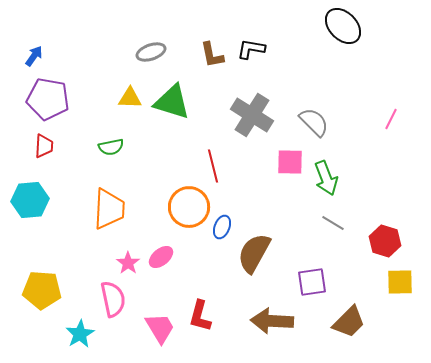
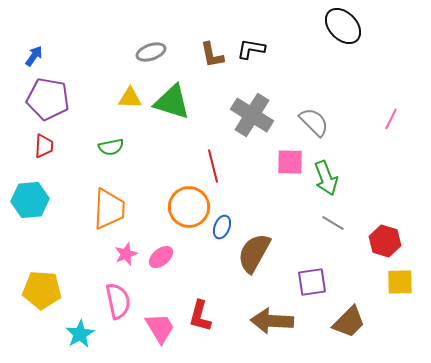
pink star: moved 2 px left, 9 px up; rotated 15 degrees clockwise
pink semicircle: moved 5 px right, 2 px down
